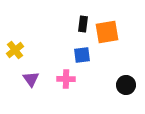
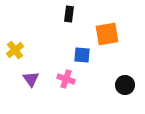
black rectangle: moved 14 px left, 10 px up
orange square: moved 2 px down
blue square: rotated 12 degrees clockwise
pink cross: rotated 18 degrees clockwise
black circle: moved 1 px left
